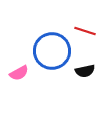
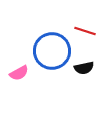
black semicircle: moved 1 px left, 3 px up
